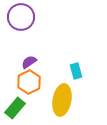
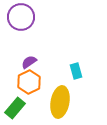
yellow ellipse: moved 2 px left, 2 px down
